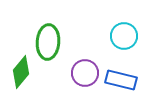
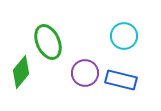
green ellipse: rotated 28 degrees counterclockwise
